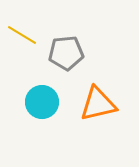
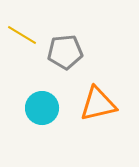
gray pentagon: moved 1 px left, 1 px up
cyan circle: moved 6 px down
